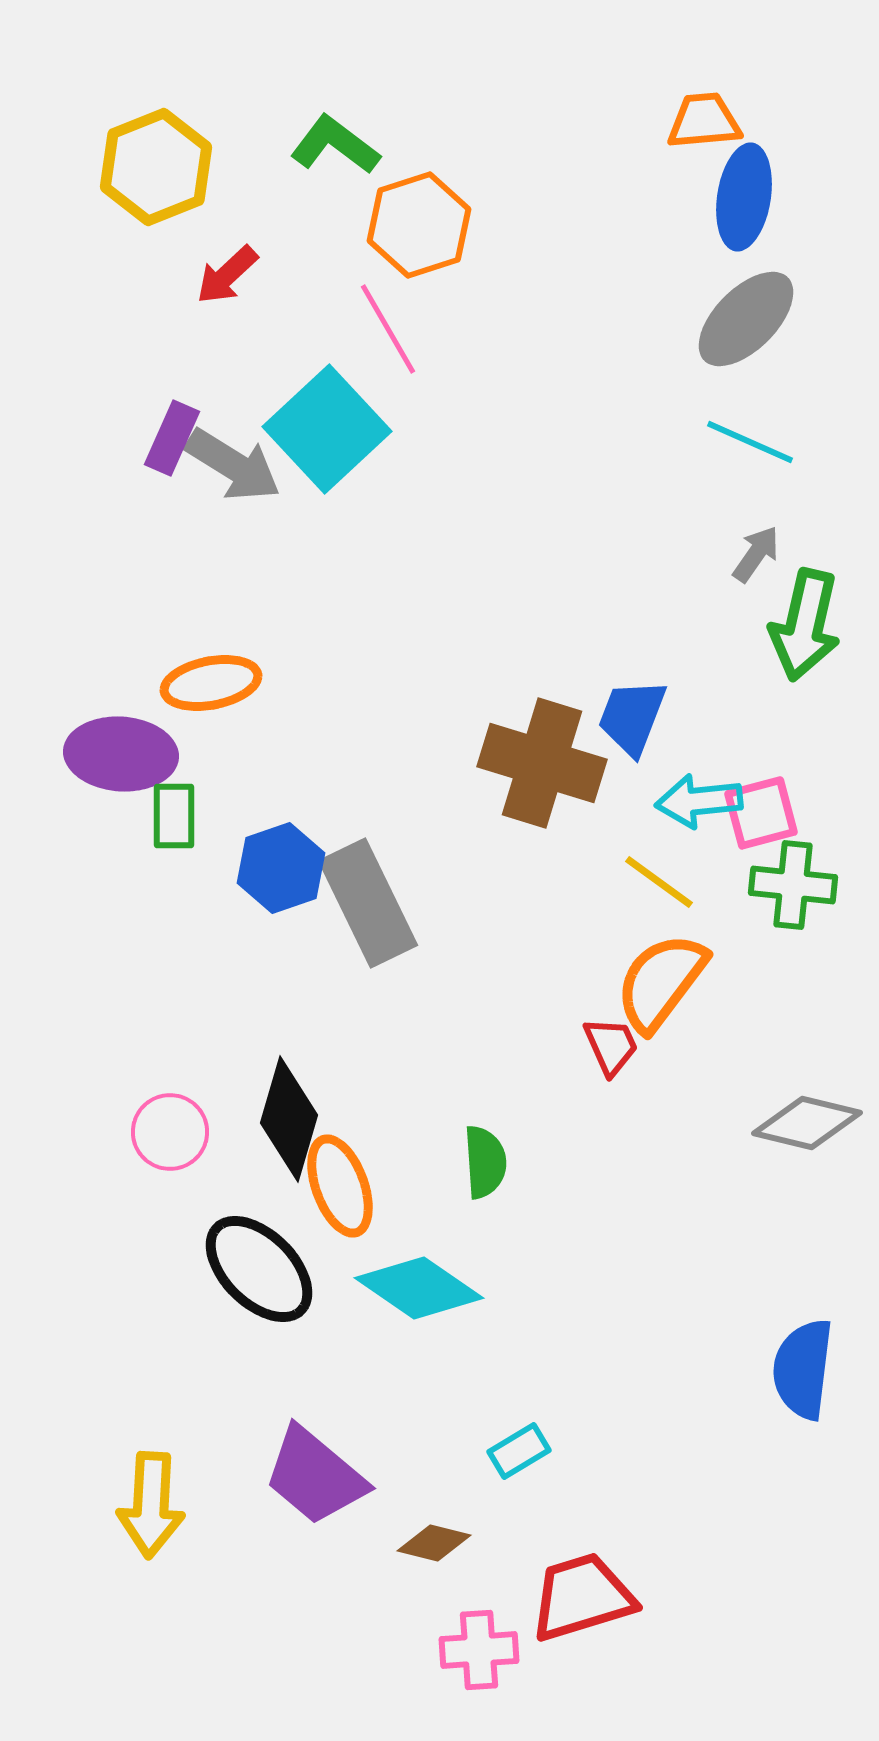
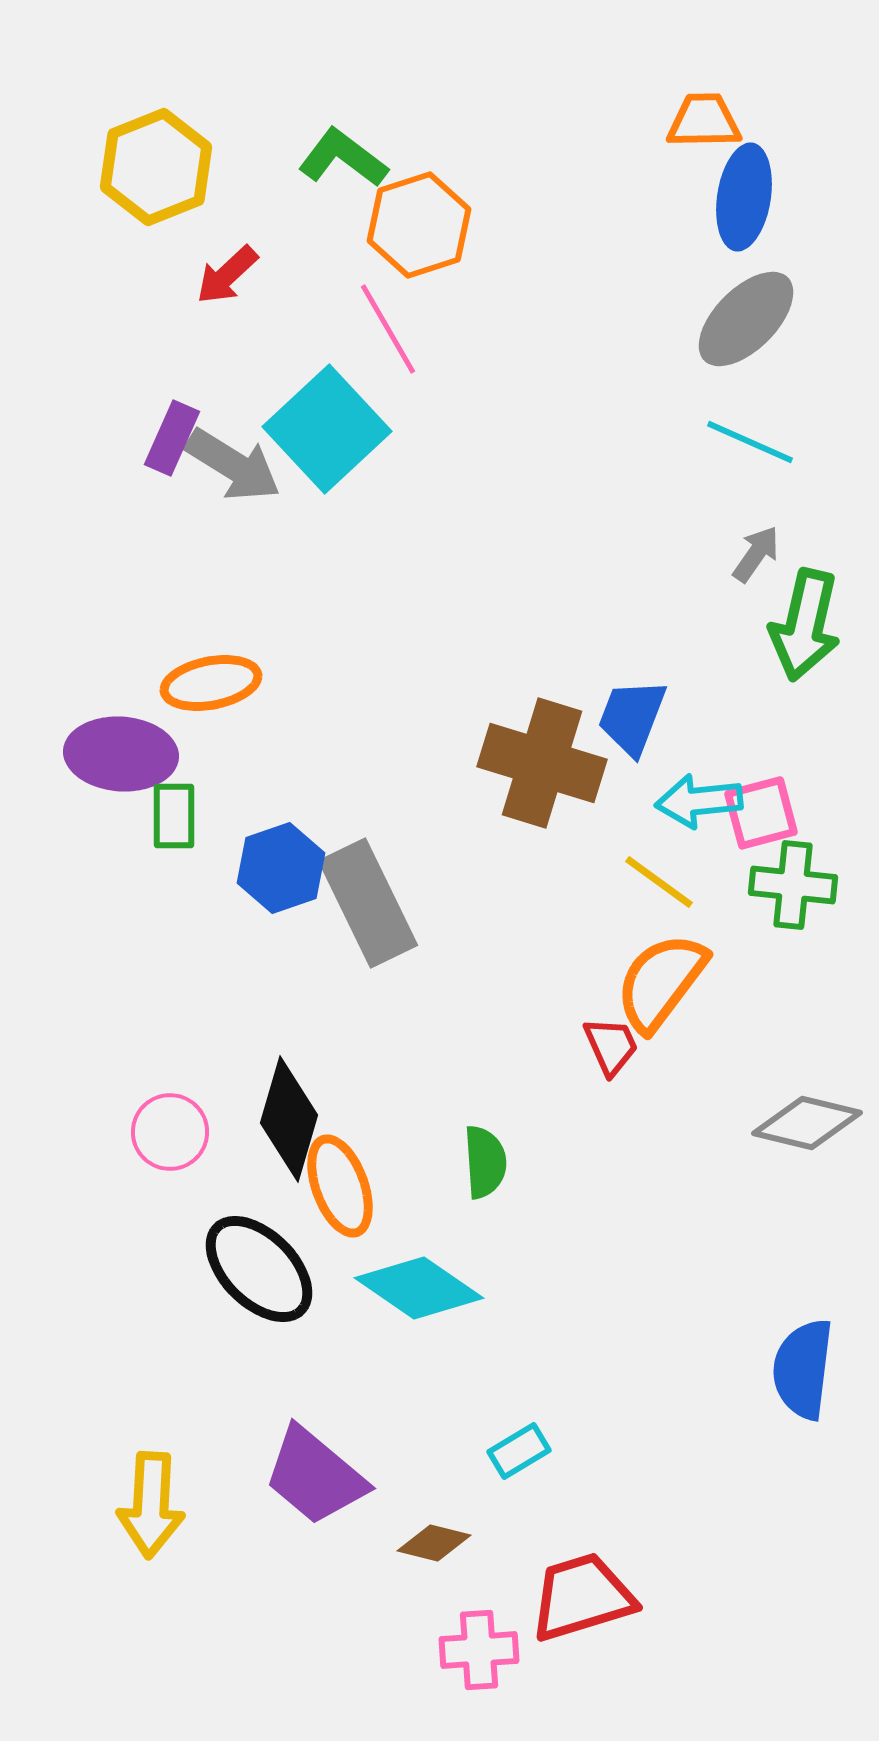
orange trapezoid at (704, 121): rotated 4 degrees clockwise
green L-shape at (335, 145): moved 8 px right, 13 px down
